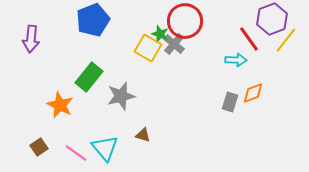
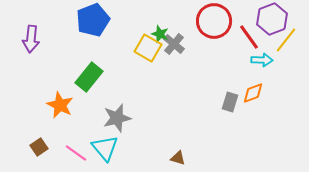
red circle: moved 29 px right
red line: moved 2 px up
cyan arrow: moved 26 px right
gray star: moved 4 px left, 22 px down
brown triangle: moved 35 px right, 23 px down
